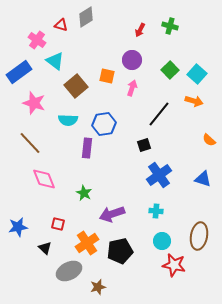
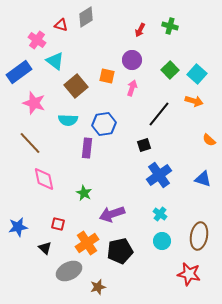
pink diamond: rotated 10 degrees clockwise
cyan cross: moved 4 px right, 3 px down; rotated 32 degrees clockwise
red star: moved 15 px right, 9 px down
